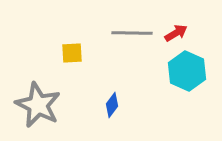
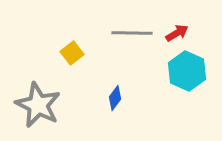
red arrow: moved 1 px right
yellow square: rotated 35 degrees counterclockwise
blue diamond: moved 3 px right, 7 px up
